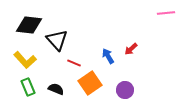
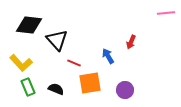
red arrow: moved 7 px up; rotated 24 degrees counterclockwise
yellow L-shape: moved 4 px left, 3 px down
orange square: rotated 25 degrees clockwise
